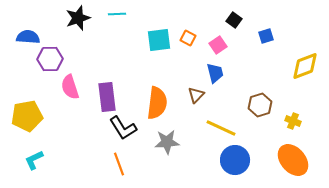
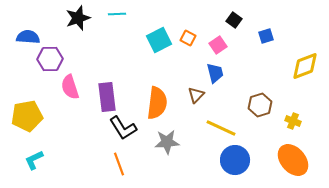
cyan square: rotated 20 degrees counterclockwise
